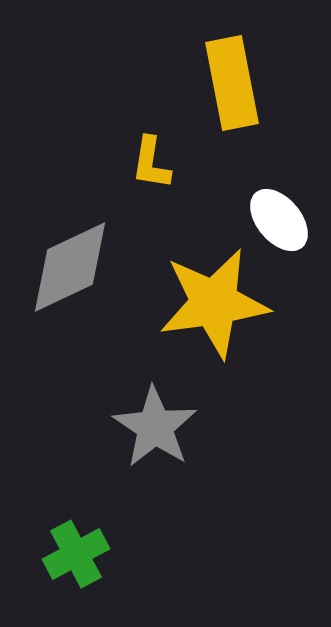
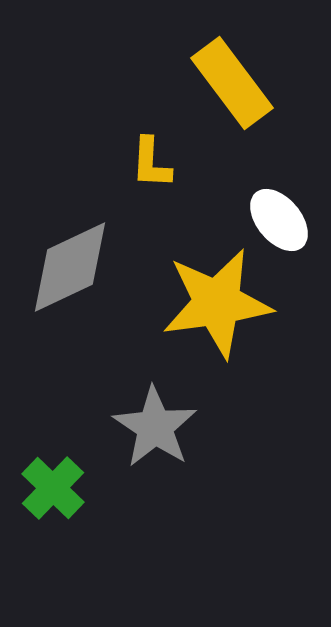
yellow rectangle: rotated 26 degrees counterclockwise
yellow L-shape: rotated 6 degrees counterclockwise
yellow star: moved 3 px right
green cross: moved 23 px left, 66 px up; rotated 18 degrees counterclockwise
